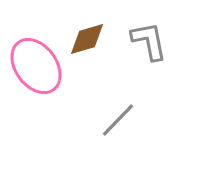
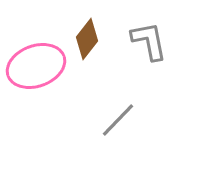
brown diamond: rotated 36 degrees counterclockwise
pink ellipse: rotated 74 degrees counterclockwise
